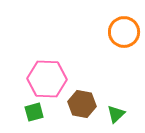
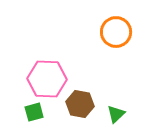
orange circle: moved 8 px left
brown hexagon: moved 2 px left
